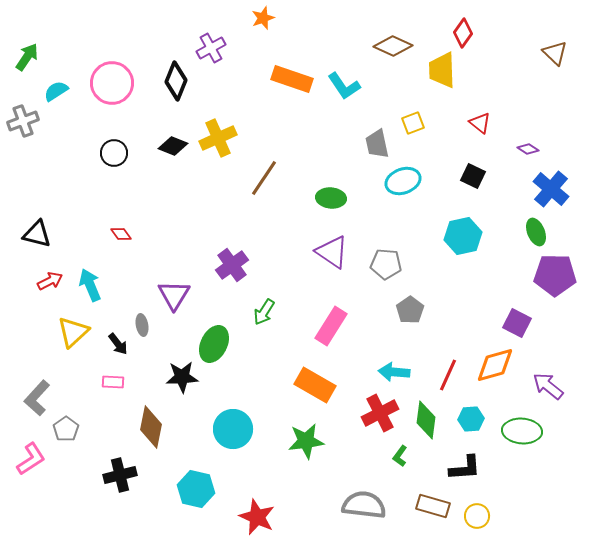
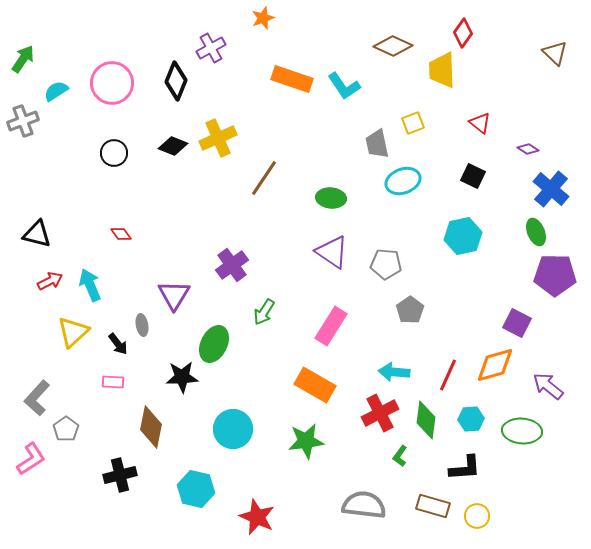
green arrow at (27, 57): moved 4 px left, 2 px down
